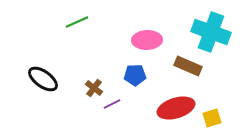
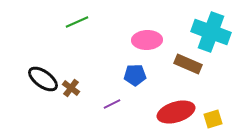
brown rectangle: moved 2 px up
brown cross: moved 23 px left
red ellipse: moved 4 px down
yellow square: moved 1 px right, 1 px down
